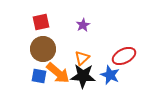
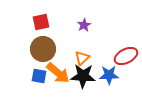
purple star: moved 1 px right
red ellipse: moved 2 px right
blue star: moved 1 px left; rotated 24 degrees counterclockwise
